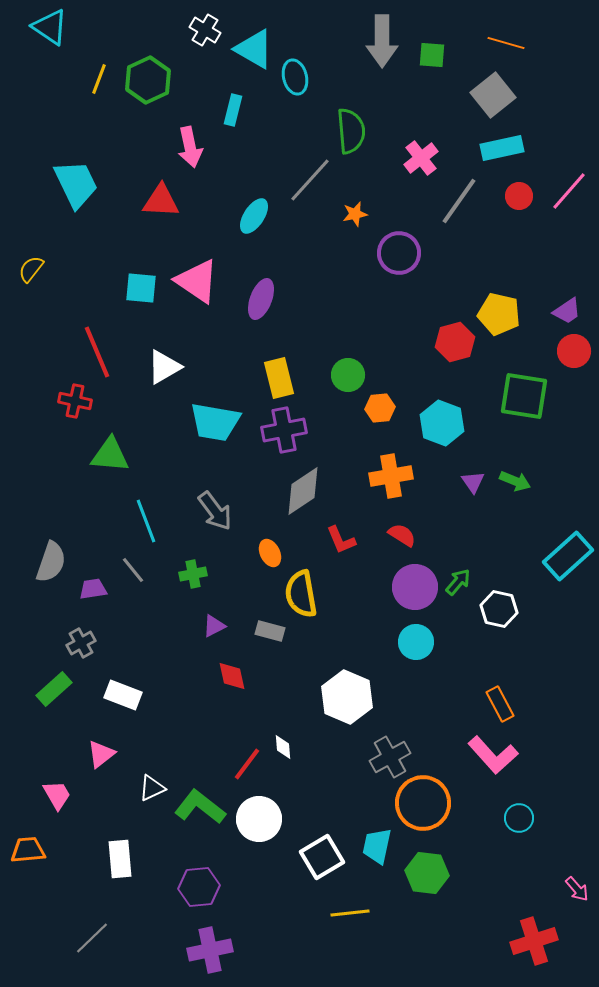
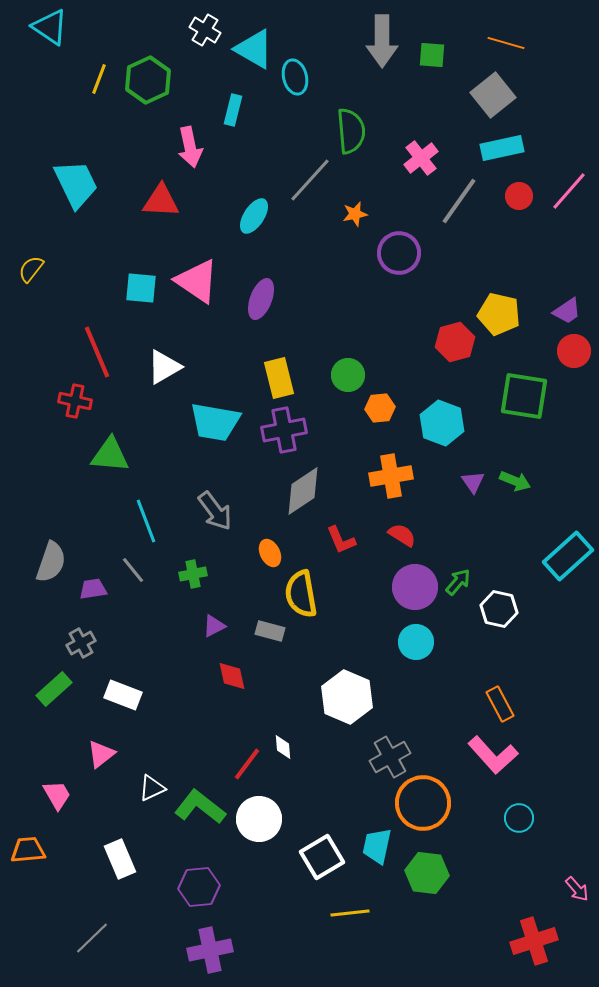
white rectangle at (120, 859): rotated 18 degrees counterclockwise
